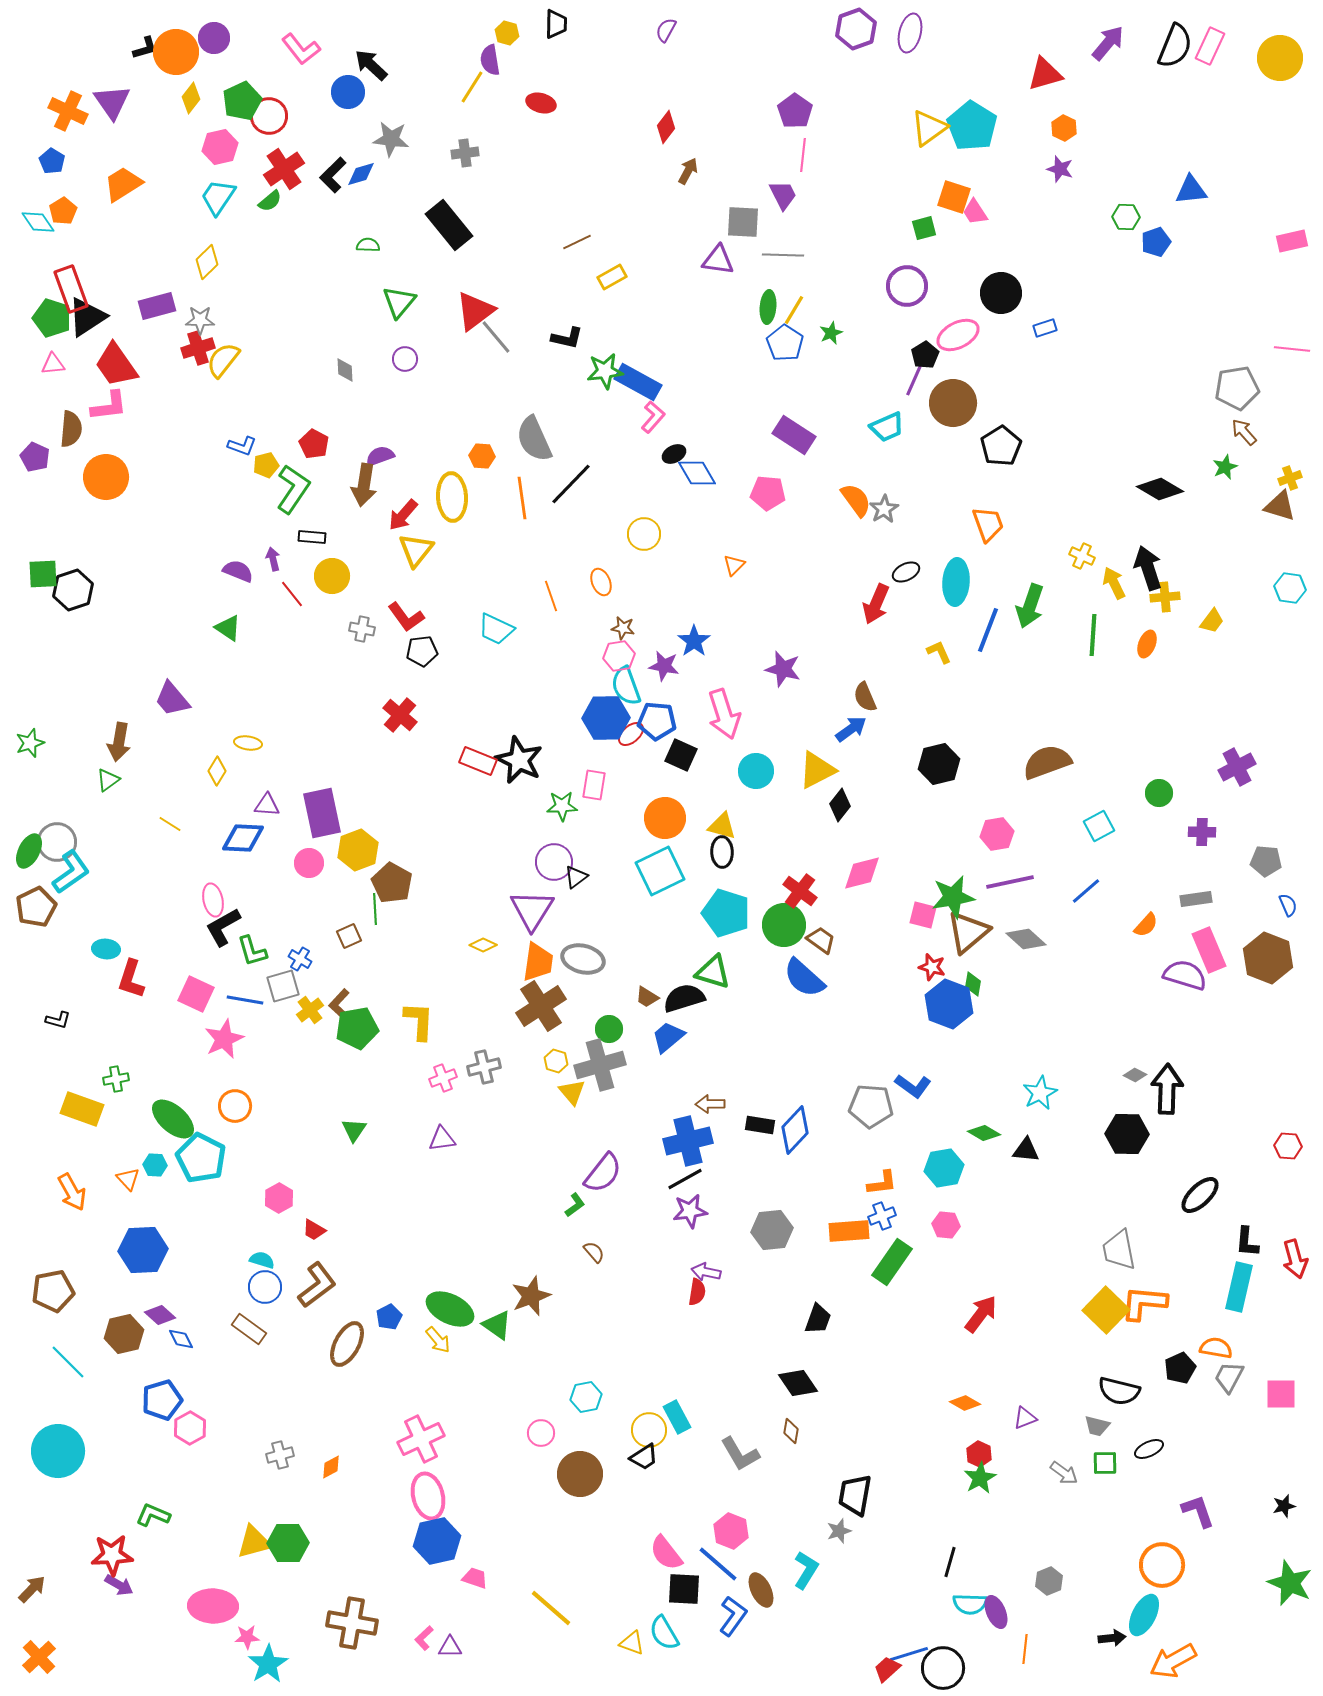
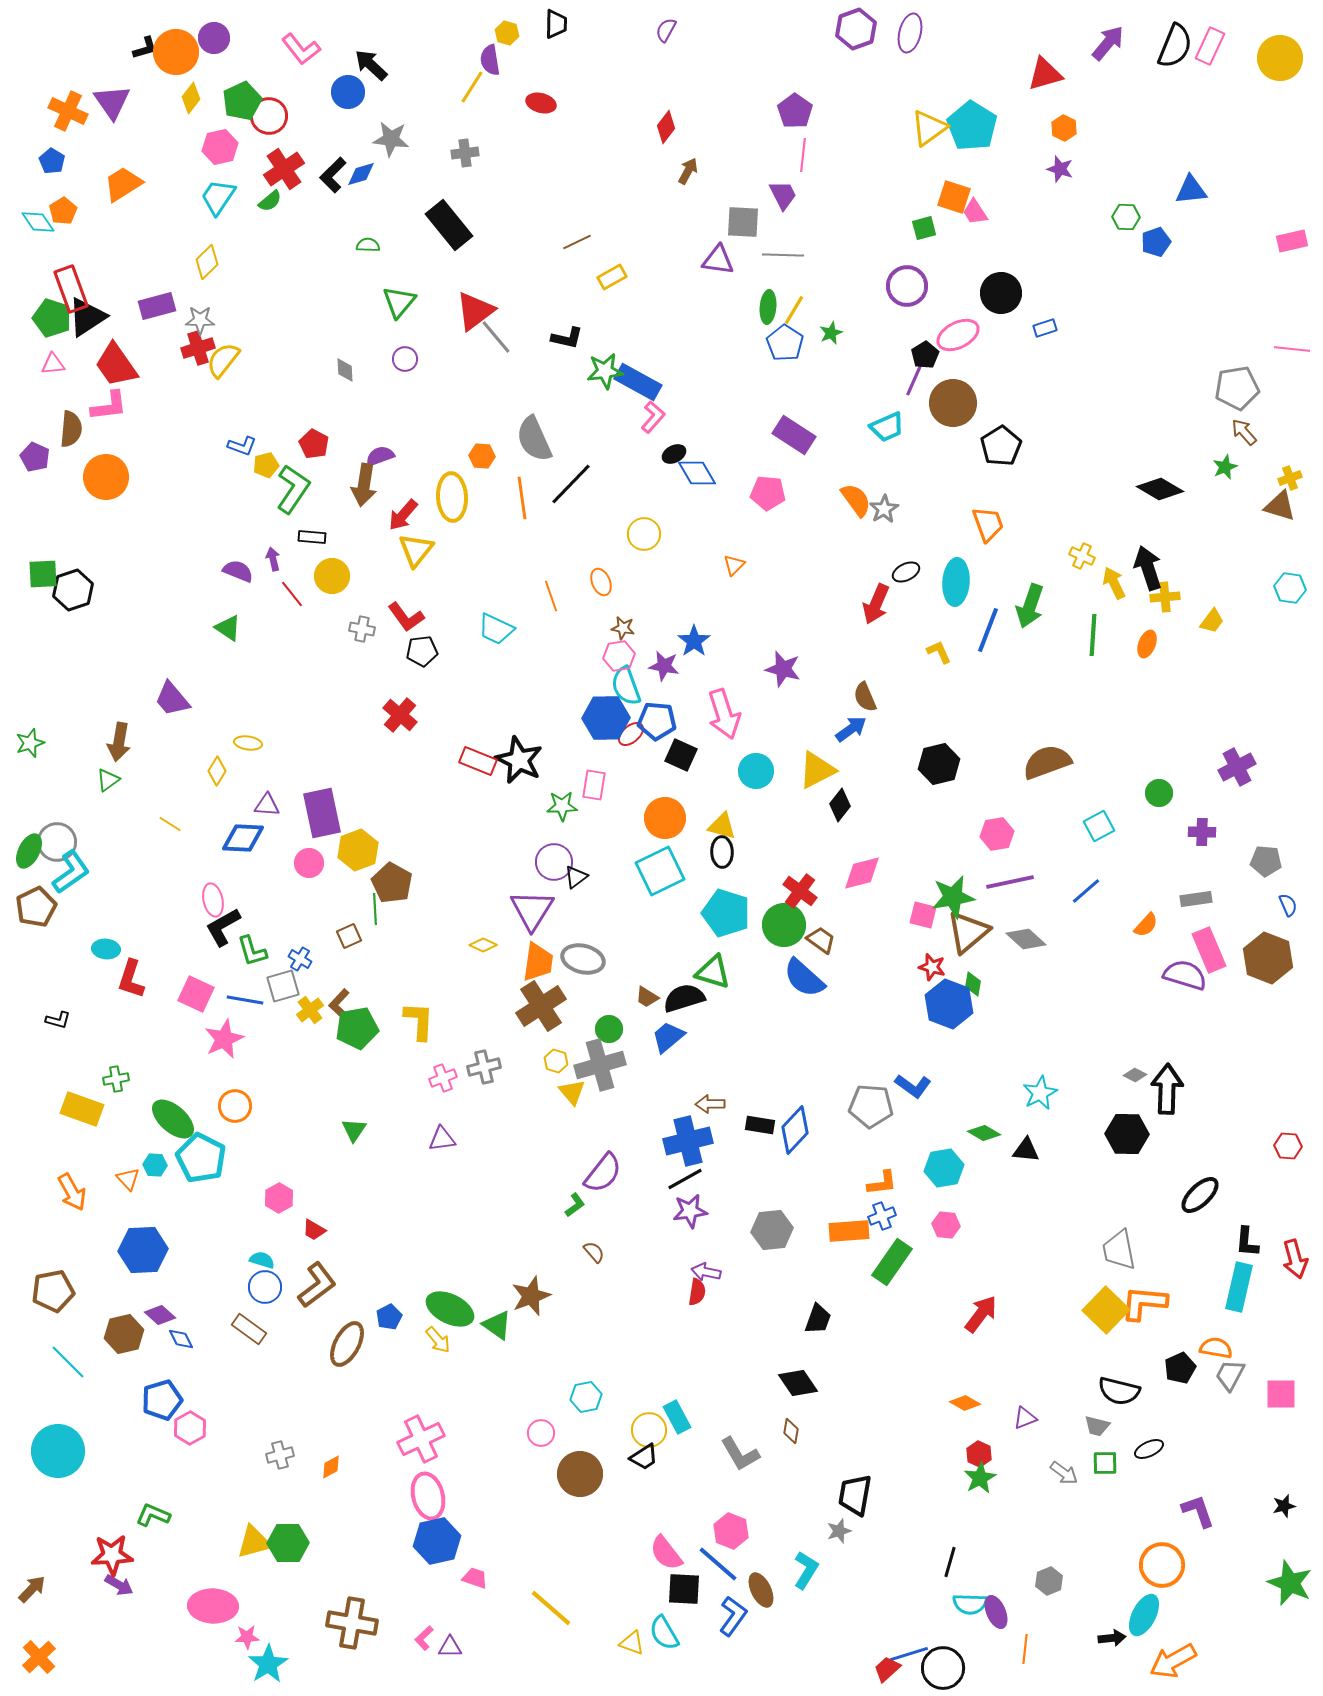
gray trapezoid at (1229, 1377): moved 1 px right, 2 px up
